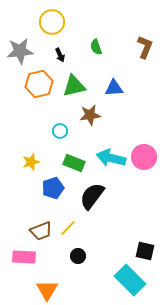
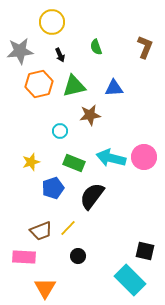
orange triangle: moved 2 px left, 2 px up
